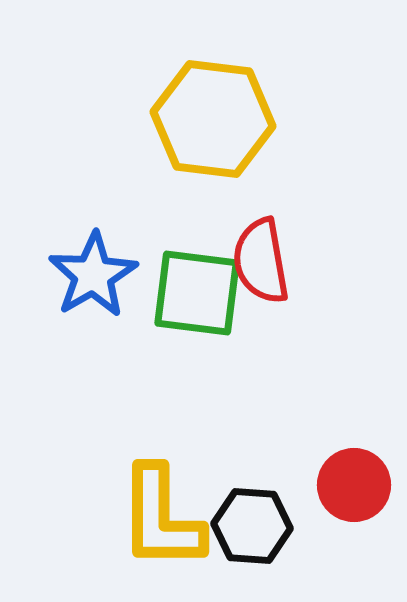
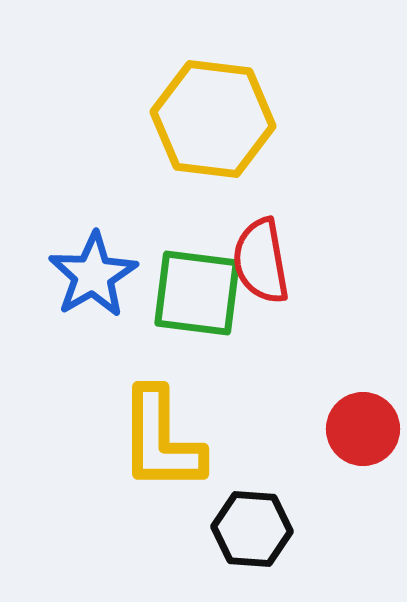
red circle: moved 9 px right, 56 px up
yellow L-shape: moved 78 px up
black hexagon: moved 3 px down
